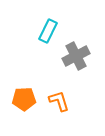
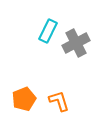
gray cross: moved 13 px up
orange pentagon: rotated 20 degrees counterclockwise
